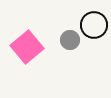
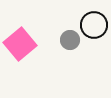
pink square: moved 7 px left, 3 px up
